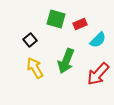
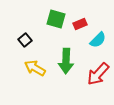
black square: moved 5 px left
green arrow: rotated 20 degrees counterclockwise
yellow arrow: rotated 30 degrees counterclockwise
